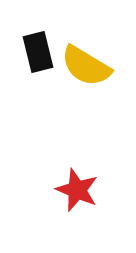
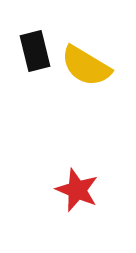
black rectangle: moved 3 px left, 1 px up
